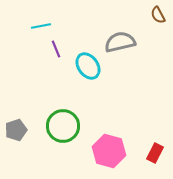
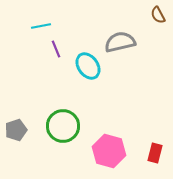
red rectangle: rotated 12 degrees counterclockwise
